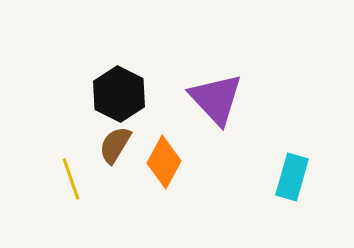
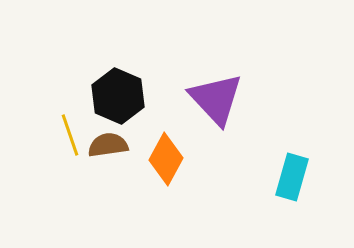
black hexagon: moved 1 px left, 2 px down; rotated 4 degrees counterclockwise
brown semicircle: moved 7 px left; rotated 51 degrees clockwise
orange diamond: moved 2 px right, 3 px up
yellow line: moved 1 px left, 44 px up
